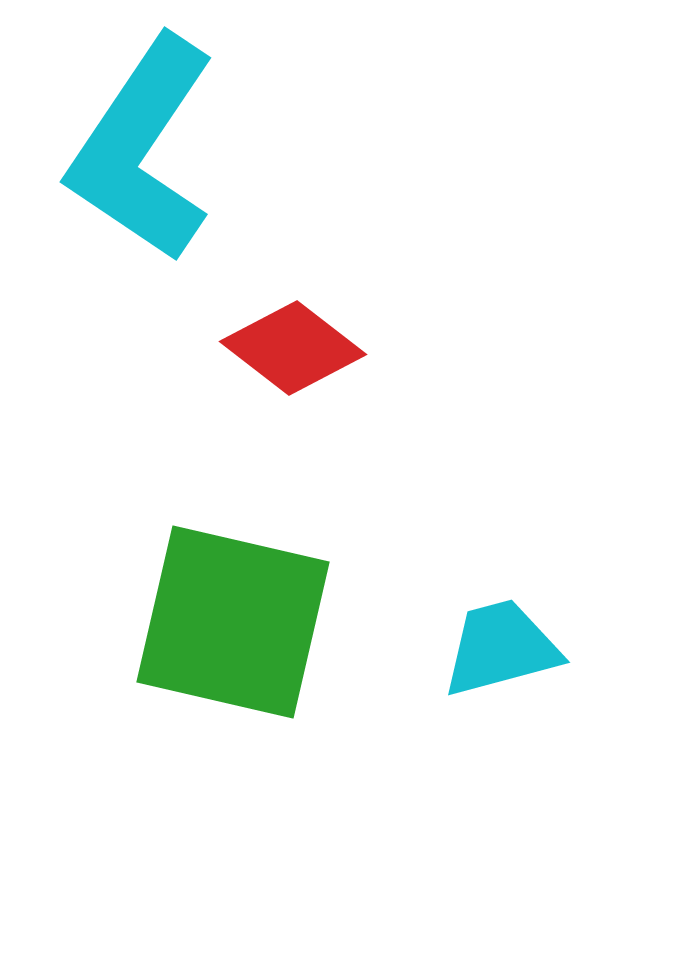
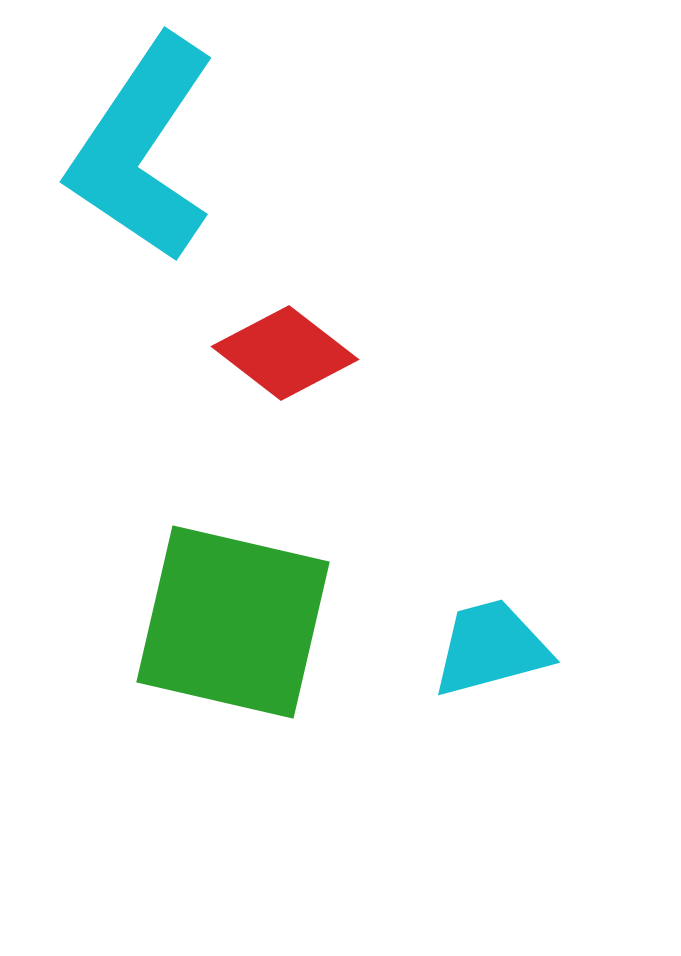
red diamond: moved 8 px left, 5 px down
cyan trapezoid: moved 10 px left
